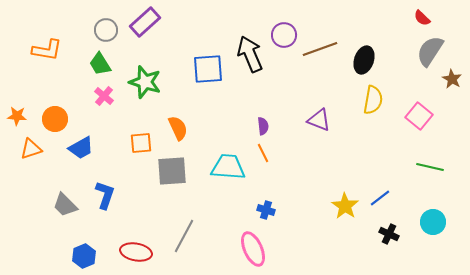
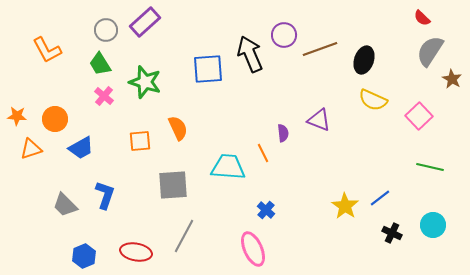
orange L-shape: rotated 52 degrees clockwise
yellow semicircle: rotated 104 degrees clockwise
pink square: rotated 8 degrees clockwise
purple semicircle: moved 20 px right, 7 px down
orange square: moved 1 px left, 2 px up
gray square: moved 1 px right, 14 px down
blue cross: rotated 24 degrees clockwise
cyan circle: moved 3 px down
black cross: moved 3 px right, 1 px up
